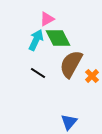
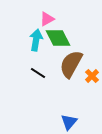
cyan arrow: rotated 15 degrees counterclockwise
